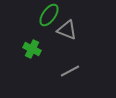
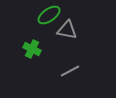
green ellipse: rotated 20 degrees clockwise
gray triangle: rotated 10 degrees counterclockwise
